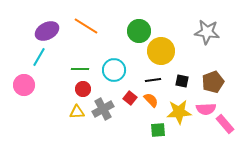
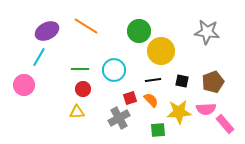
red square: rotated 32 degrees clockwise
gray cross: moved 16 px right, 9 px down
